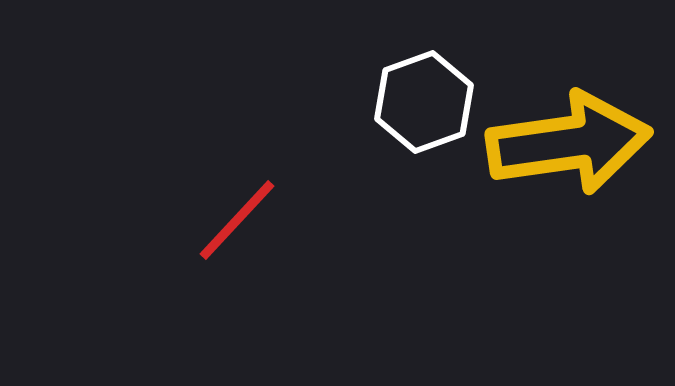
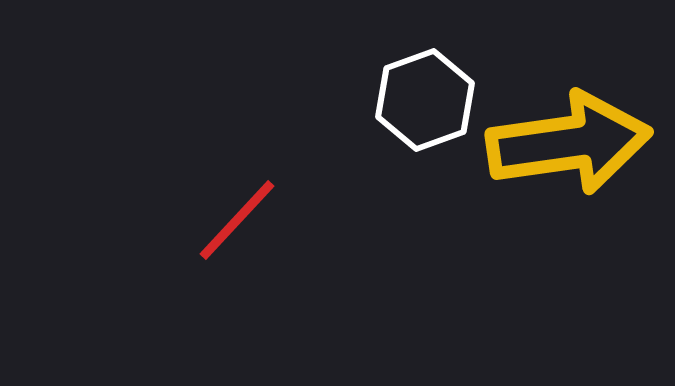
white hexagon: moved 1 px right, 2 px up
